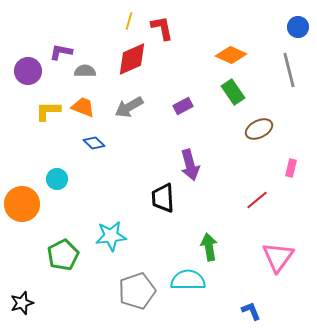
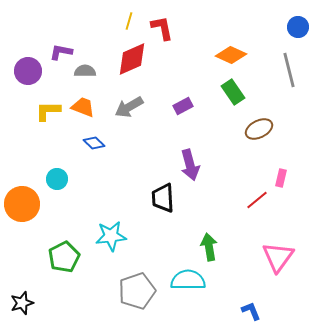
pink rectangle: moved 10 px left, 10 px down
green pentagon: moved 1 px right, 2 px down
